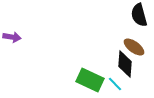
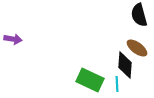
purple arrow: moved 1 px right, 2 px down
brown ellipse: moved 3 px right, 1 px down
black diamond: moved 1 px down
cyan line: moved 2 px right; rotated 42 degrees clockwise
